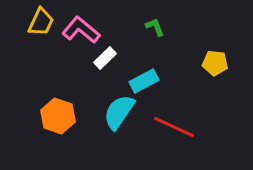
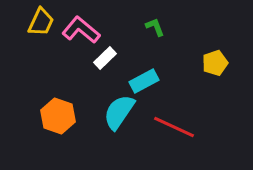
yellow pentagon: rotated 25 degrees counterclockwise
